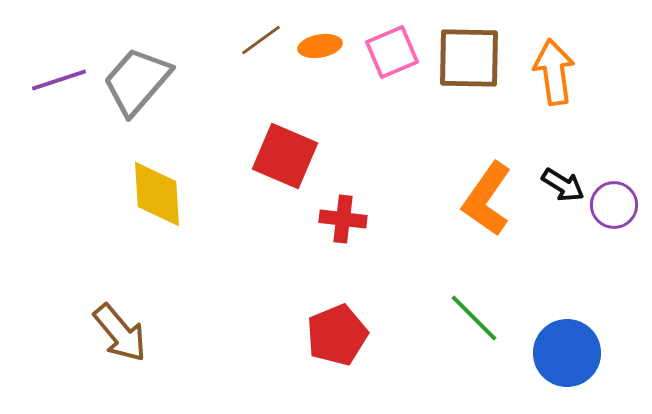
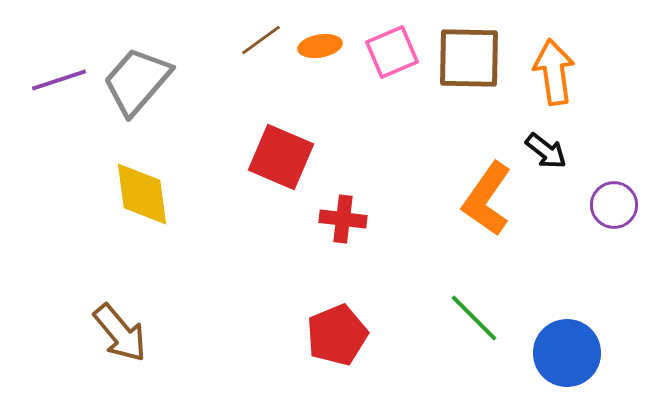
red square: moved 4 px left, 1 px down
black arrow: moved 17 px left, 34 px up; rotated 6 degrees clockwise
yellow diamond: moved 15 px left; rotated 4 degrees counterclockwise
